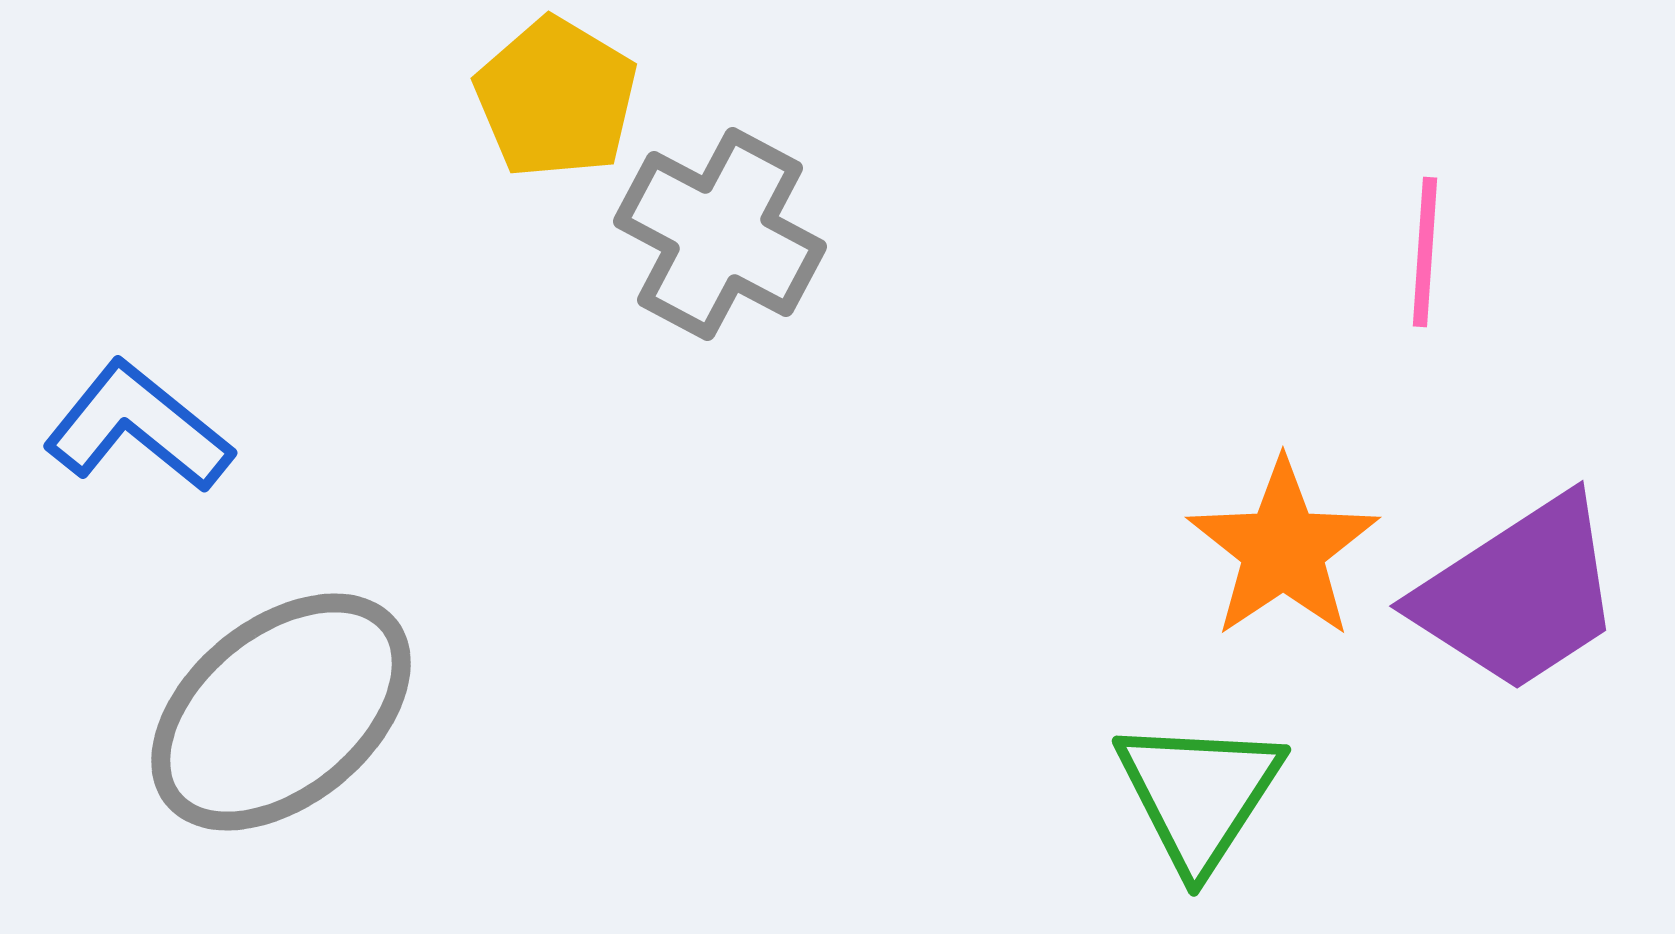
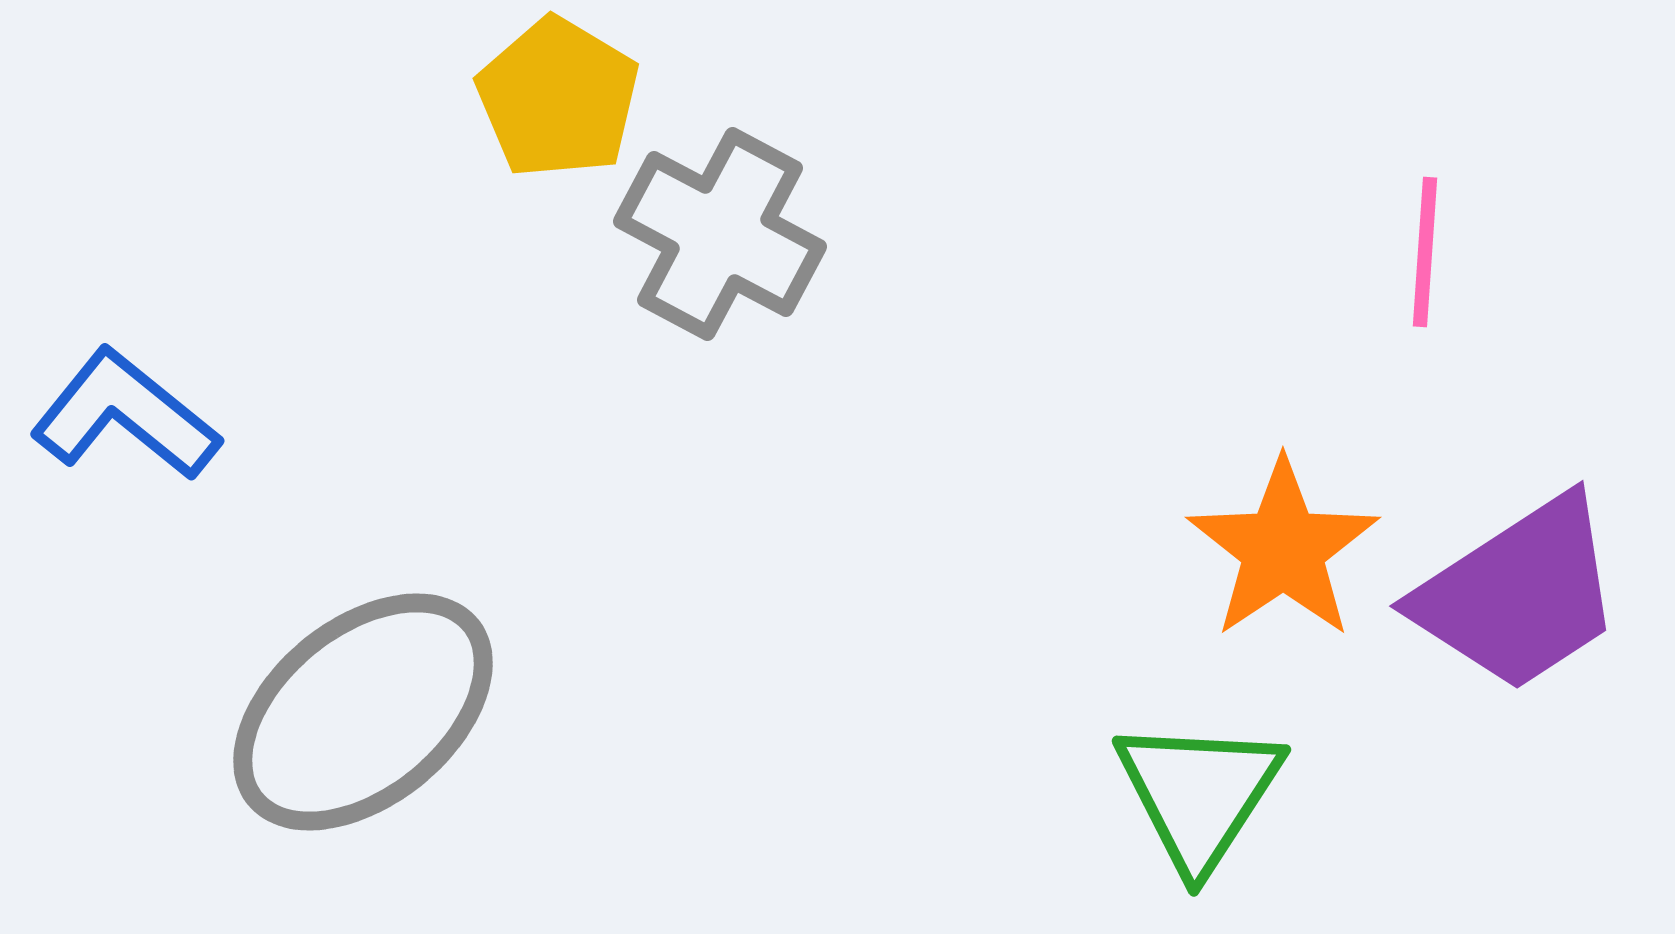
yellow pentagon: moved 2 px right
blue L-shape: moved 13 px left, 12 px up
gray ellipse: moved 82 px right
